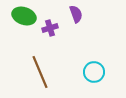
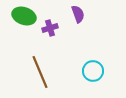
purple semicircle: moved 2 px right
cyan circle: moved 1 px left, 1 px up
